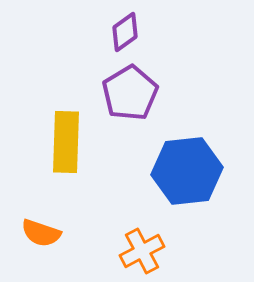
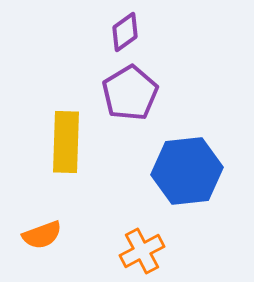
orange semicircle: moved 1 px right, 2 px down; rotated 39 degrees counterclockwise
